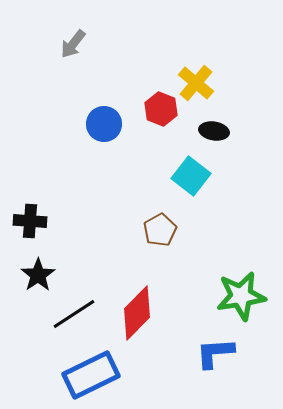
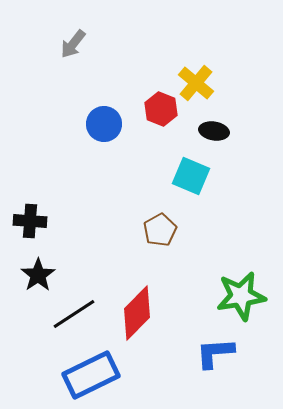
cyan square: rotated 15 degrees counterclockwise
